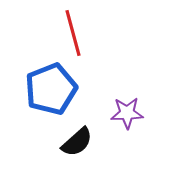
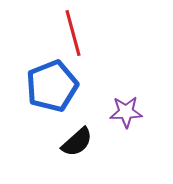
blue pentagon: moved 1 px right, 3 px up
purple star: moved 1 px left, 1 px up
